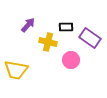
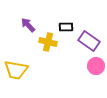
purple arrow: rotated 84 degrees counterclockwise
purple rectangle: moved 1 px left, 3 px down
pink circle: moved 25 px right, 6 px down
